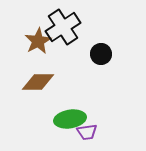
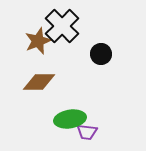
black cross: moved 1 px left, 1 px up; rotated 12 degrees counterclockwise
brown star: rotated 8 degrees clockwise
brown diamond: moved 1 px right
purple trapezoid: rotated 15 degrees clockwise
